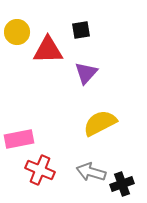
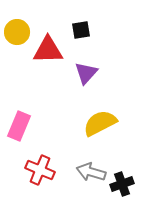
pink rectangle: moved 13 px up; rotated 56 degrees counterclockwise
